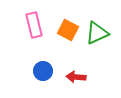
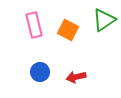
green triangle: moved 7 px right, 13 px up; rotated 10 degrees counterclockwise
blue circle: moved 3 px left, 1 px down
red arrow: rotated 18 degrees counterclockwise
